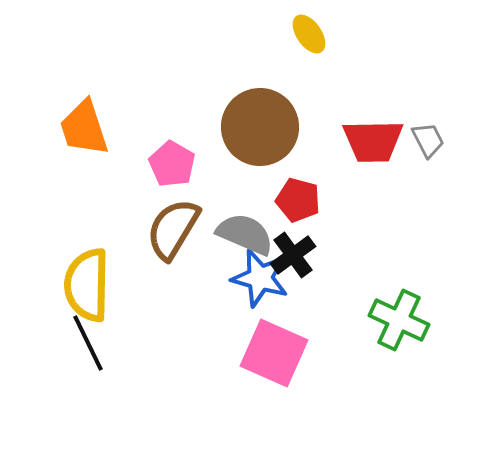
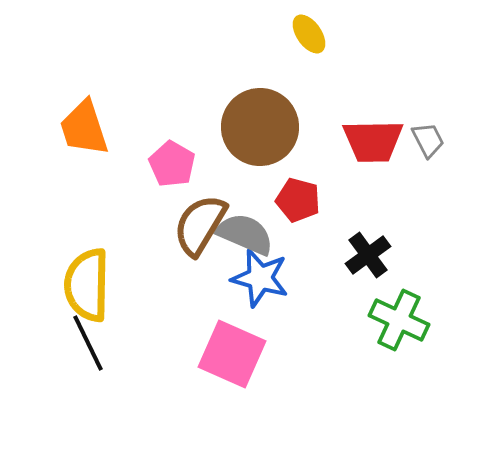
brown semicircle: moved 27 px right, 4 px up
black cross: moved 75 px right
pink square: moved 42 px left, 1 px down
